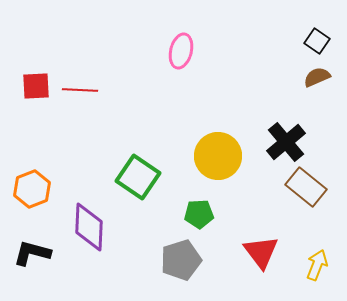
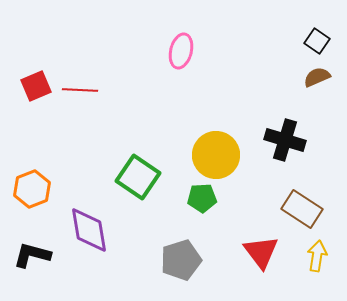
red square: rotated 20 degrees counterclockwise
black cross: moved 1 px left, 2 px up; rotated 33 degrees counterclockwise
yellow circle: moved 2 px left, 1 px up
brown rectangle: moved 4 px left, 22 px down; rotated 6 degrees counterclockwise
green pentagon: moved 3 px right, 16 px up
purple diamond: moved 3 px down; rotated 12 degrees counterclockwise
black L-shape: moved 2 px down
yellow arrow: moved 9 px up; rotated 12 degrees counterclockwise
